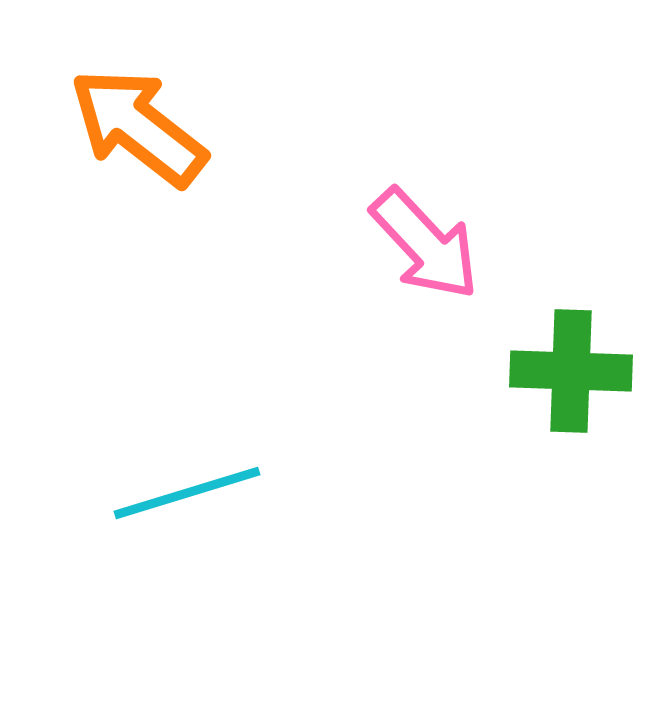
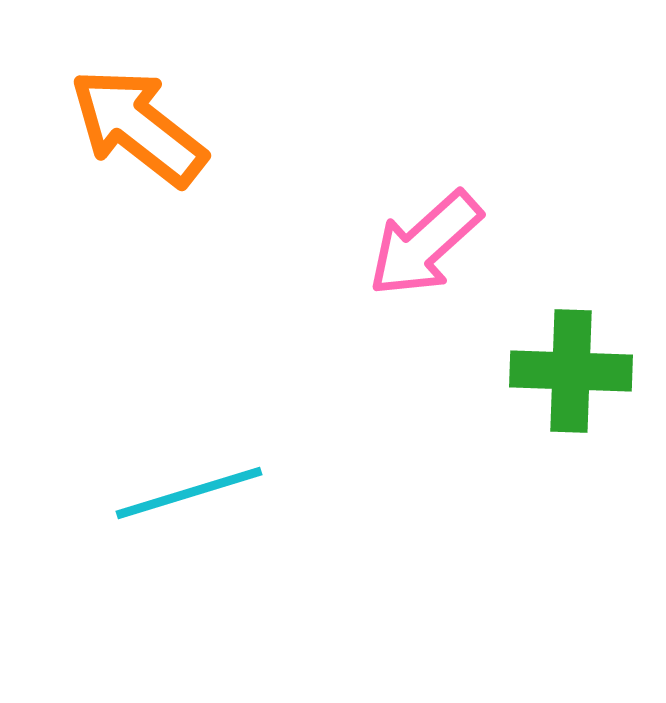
pink arrow: rotated 91 degrees clockwise
cyan line: moved 2 px right
